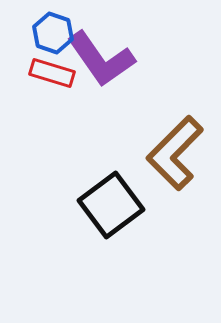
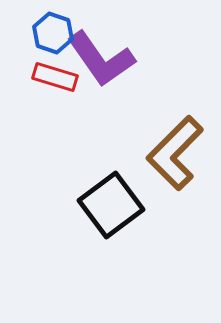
red rectangle: moved 3 px right, 4 px down
